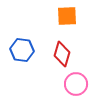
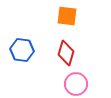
orange square: rotated 10 degrees clockwise
red diamond: moved 4 px right, 1 px up
